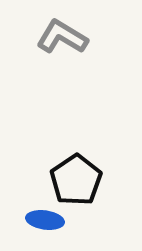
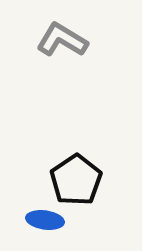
gray L-shape: moved 3 px down
